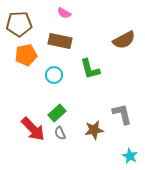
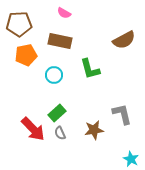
cyan star: moved 1 px right, 3 px down
